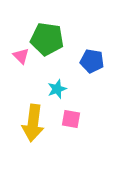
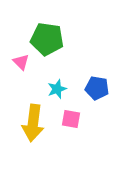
pink triangle: moved 6 px down
blue pentagon: moved 5 px right, 27 px down
